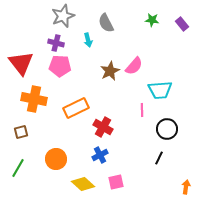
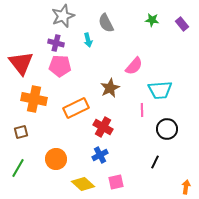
brown star: moved 17 px down
black line: moved 4 px left, 4 px down
